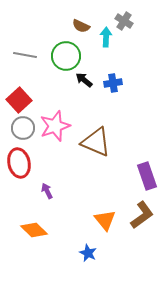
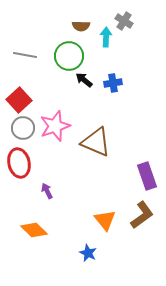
brown semicircle: rotated 24 degrees counterclockwise
green circle: moved 3 px right
